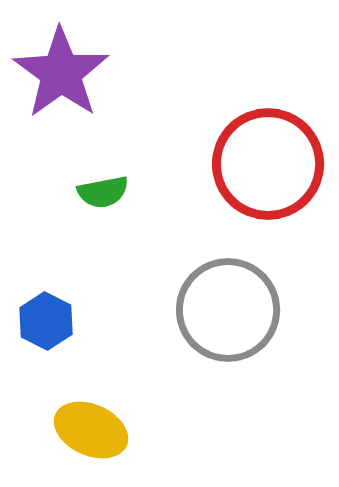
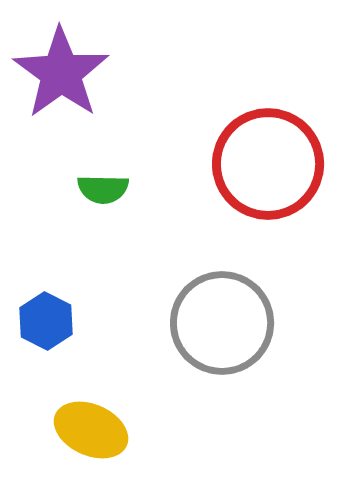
green semicircle: moved 3 px up; rotated 12 degrees clockwise
gray circle: moved 6 px left, 13 px down
